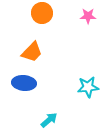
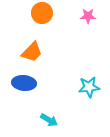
cyan star: moved 1 px right
cyan arrow: rotated 72 degrees clockwise
